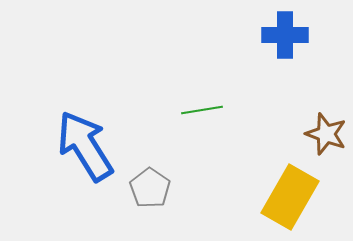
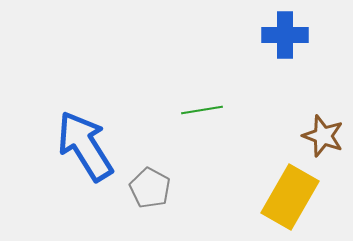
brown star: moved 3 px left, 2 px down
gray pentagon: rotated 6 degrees counterclockwise
